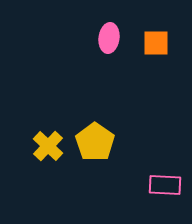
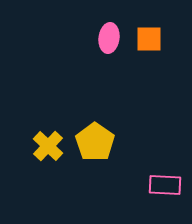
orange square: moved 7 px left, 4 px up
